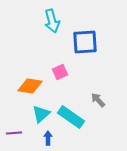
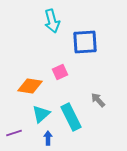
cyan rectangle: rotated 28 degrees clockwise
purple line: rotated 14 degrees counterclockwise
